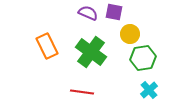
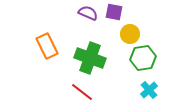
green cross: moved 1 px left, 6 px down; rotated 16 degrees counterclockwise
red line: rotated 30 degrees clockwise
